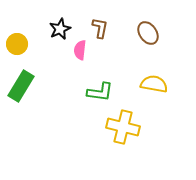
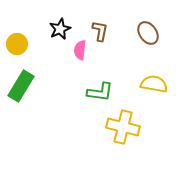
brown L-shape: moved 3 px down
